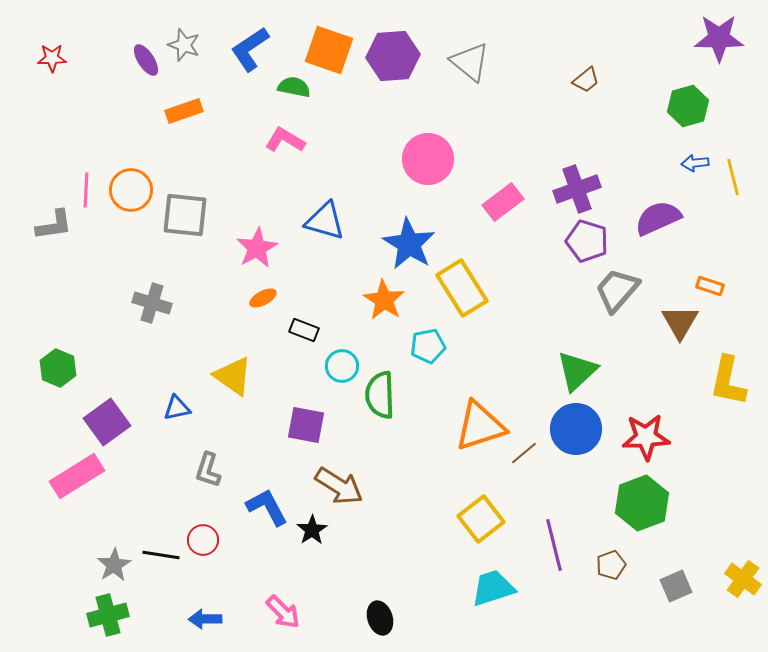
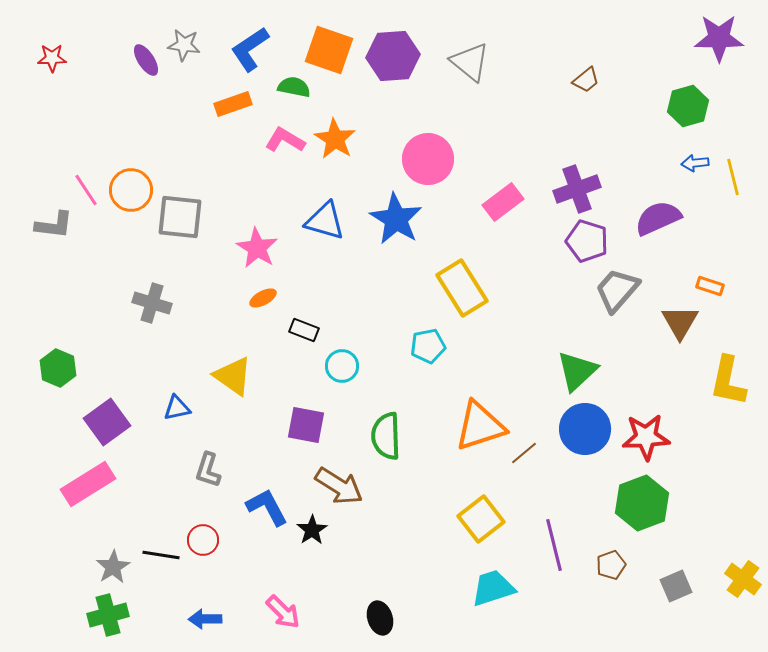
gray star at (184, 45): rotated 12 degrees counterclockwise
orange rectangle at (184, 111): moved 49 px right, 7 px up
pink line at (86, 190): rotated 36 degrees counterclockwise
gray square at (185, 215): moved 5 px left, 2 px down
gray L-shape at (54, 225): rotated 15 degrees clockwise
blue star at (409, 244): moved 13 px left, 25 px up
pink star at (257, 248): rotated 12 degrees counterclockwise
orange star at (384, 300): moved 49 px left, 161 px up
green semicircle at (380, 395): moved 6 px right, 41 px down
blue circle at (576, 429): moved 9 px right
pink rectangle at (77, 476): moved 11 px right, 8 px down
gray star at (114, 565): moved 1 px left, 2 px down
